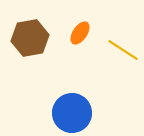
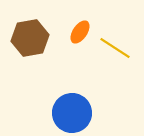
orange ellipse: moved 1 px up
yellow line: moved 8 px left, 2 px up
